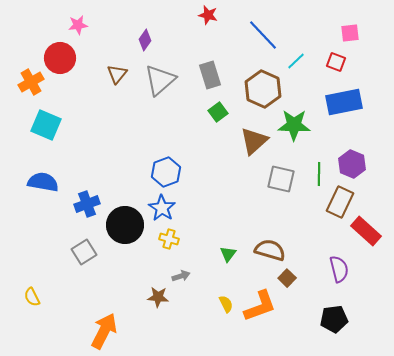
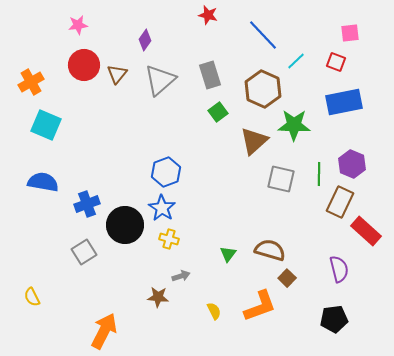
red circle at (60, 58): moved 24 px right, 7 px down
yellow semicircle at (226, 304): moved 12 px left, 7 px down
